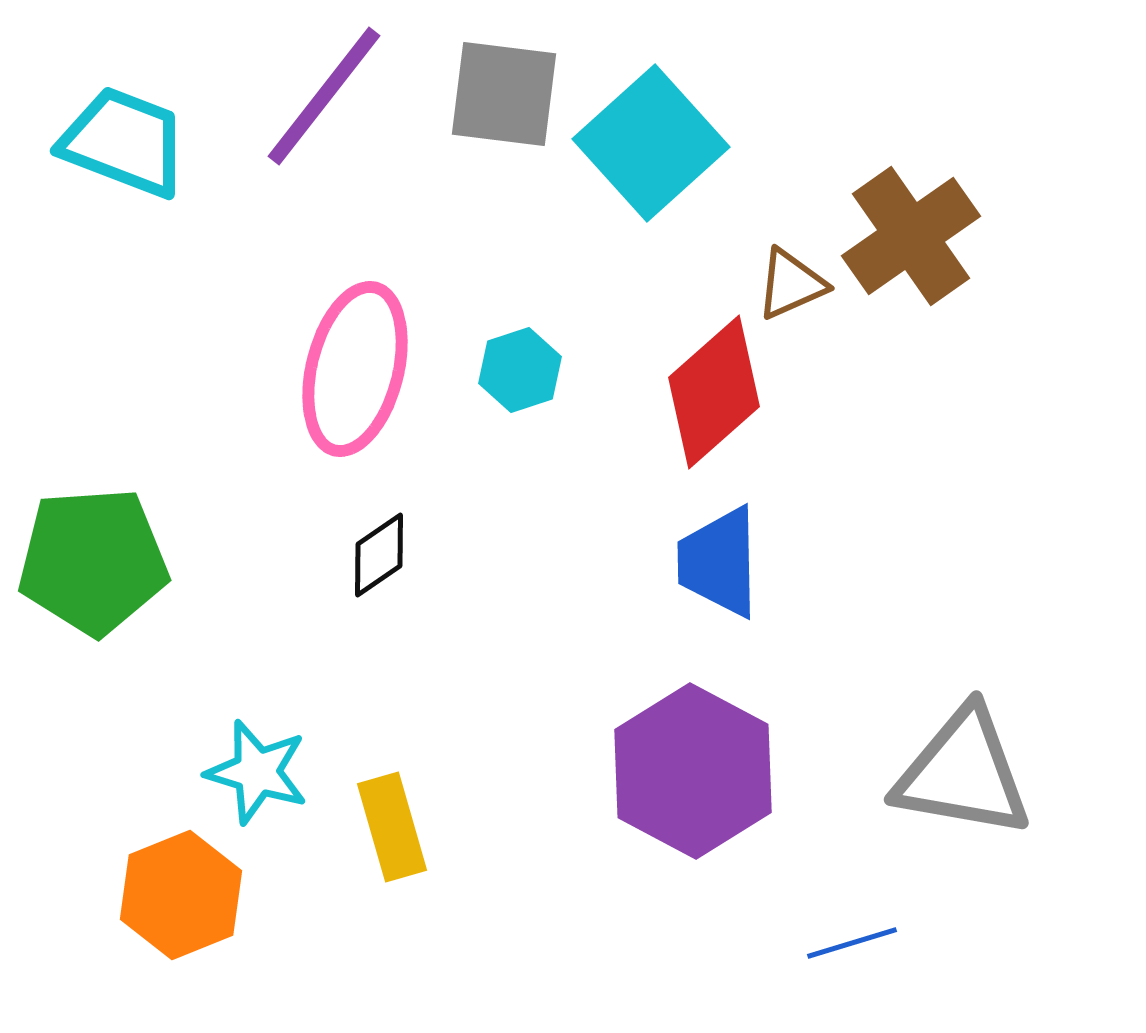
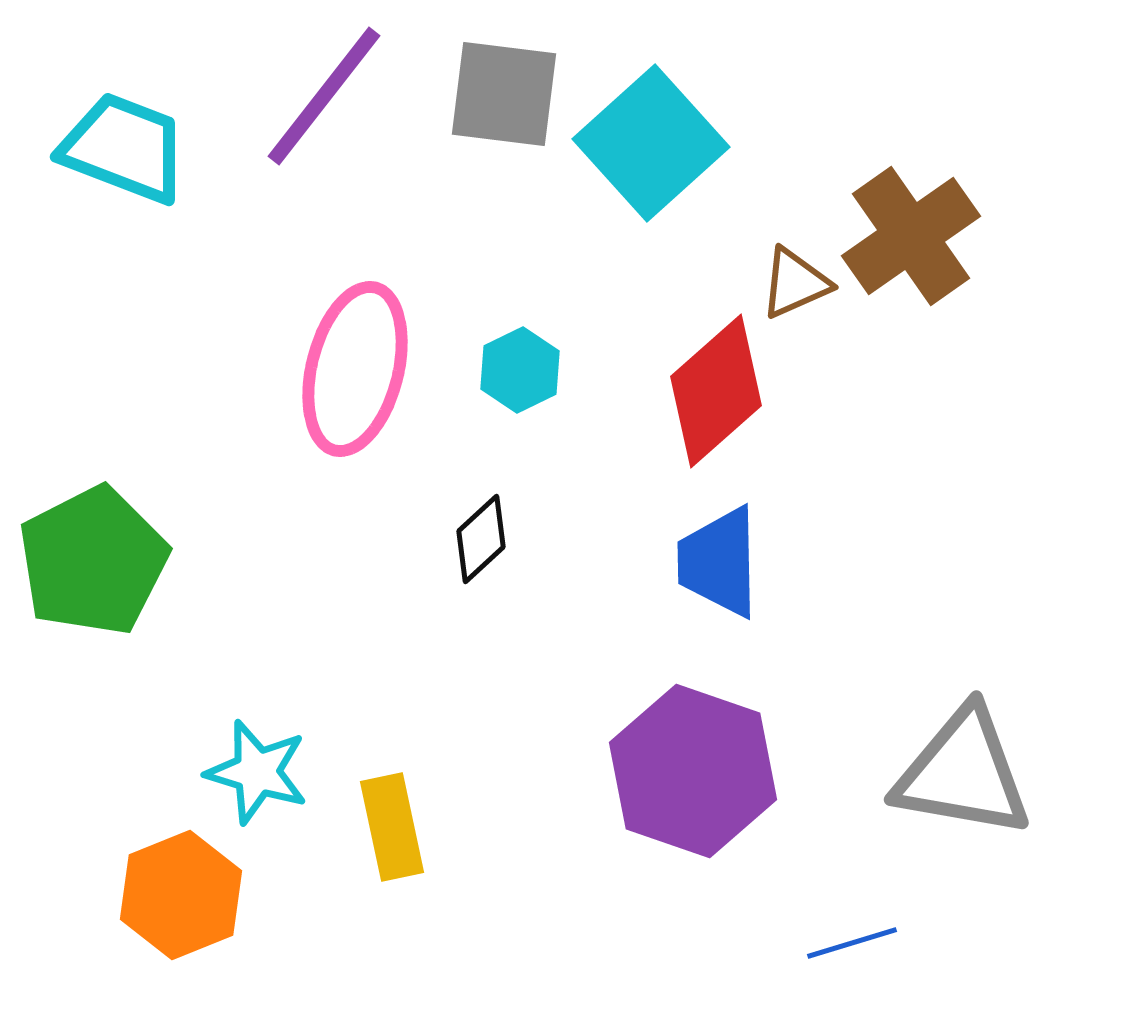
cyan trapezoid: moved 6 px down
brown triangle: moved 4 px right, 1 px up
cyan hexagon: rotated 8 degrees counterclockwise
red diamond: moved 2 px right, 1 px up
black diamond: moved 102 px right, 16 px up; rotated 8 degrees counterclockwise
green pentagon: rotated 23 degrees counterclockwise
purple hexagon: rotated 9 degrees counterclockwise
yellow rectangle: rotated 4 degrees clockwise
